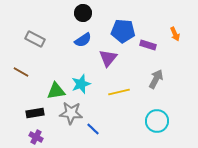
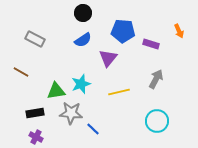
orange arrow: moved 4 px right, 3 px up
purple rectangle: moved 3 px right, 1 px up
